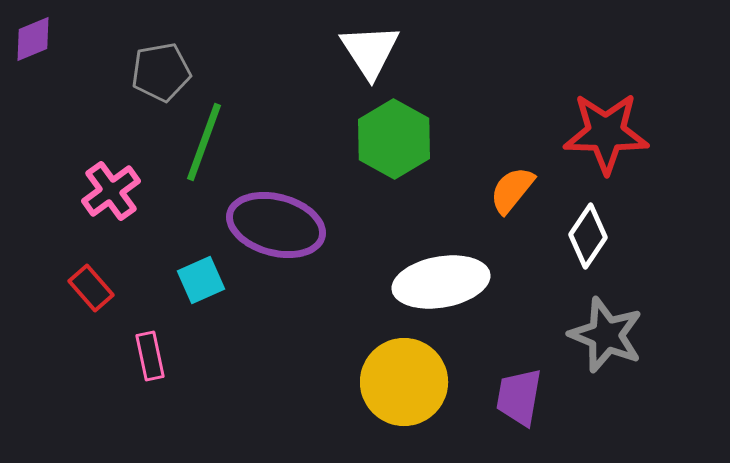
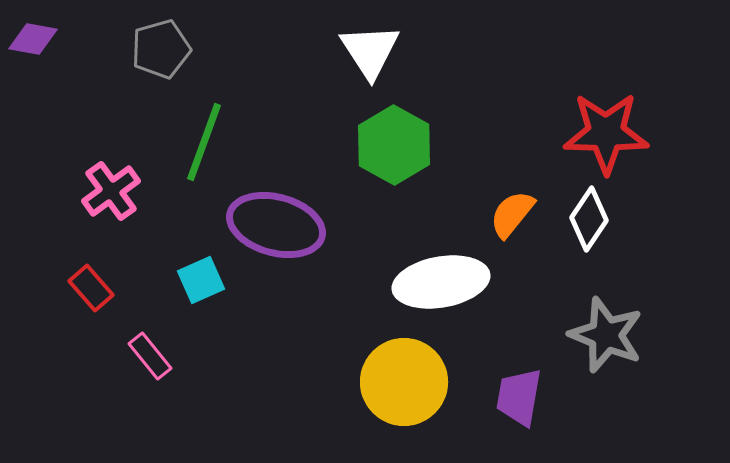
purple diamond: rotated 33 degrees clockwise
gray pentagon: moved 23 px up; rotated 6 degrees counterclockwise
green hexagon: moved 6 px down
orange semicircle: moved 24 px down
white diamond: moved 1 px right, 17 px up
pink rectangle: rotated 27 degrees counterclockwise
